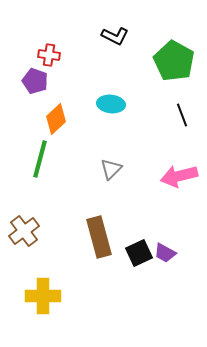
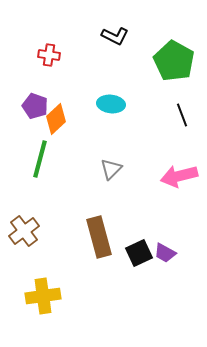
purple pentagon: moved 25 px down
yellow cross: rotated 8 degrees counterclockwise
